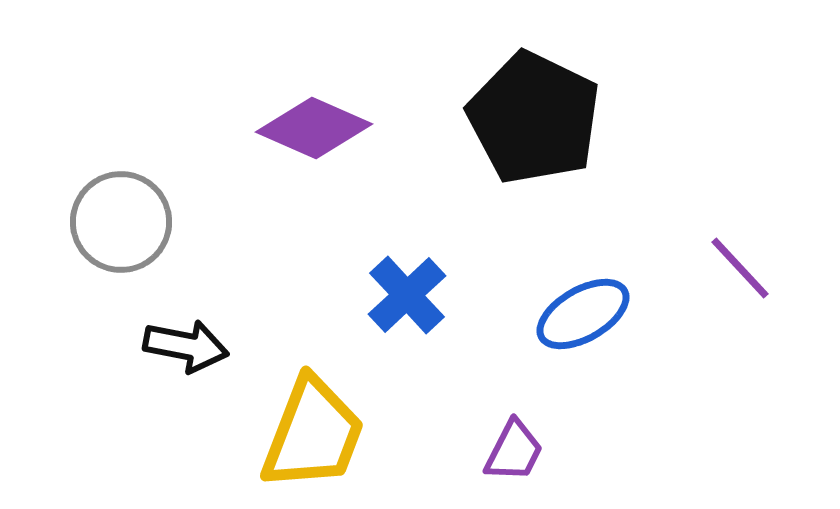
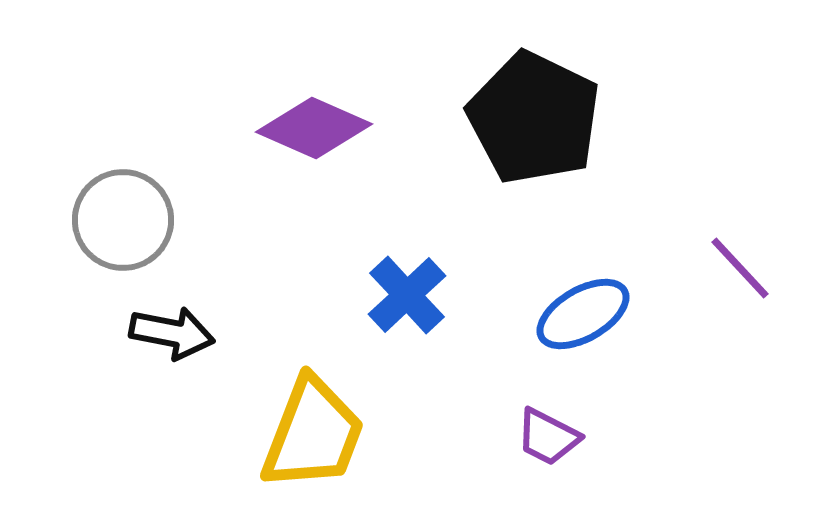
gray circle: moved 2 px right, 2 px up
black arrow: moved 14 px left, 13 px up
purple trapezoid: moved 34 px right, 14 px up; rotated 90 degrees clockwise
